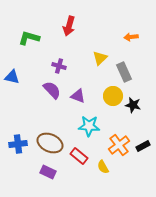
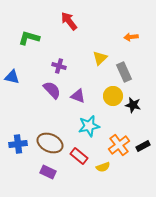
red arrow: moved 5 px up; rotated 126 degrees clockwise
cyan star: rotated 15 degrees counterclockwise
yellow semicircle: rotated 80 degrees counterclockwise
